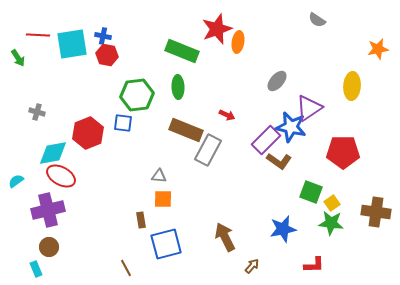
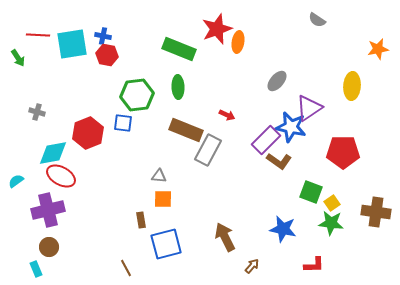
green rectangle at (182, 51): moved 3 px left, 2 px up
blue star at (283, 229): rotated 24 degrees clockwise
